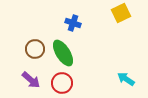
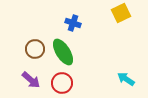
green ellipse: moved 1 px up
